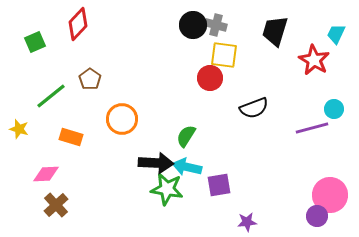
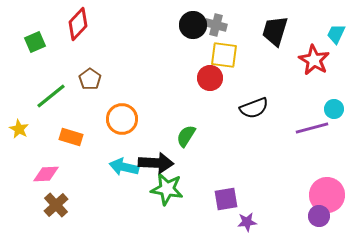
yellow star: rotated 12 degrees clockwise
cyan arrow: moved 63 px left
purple square: moved 7 px right, 14 px down
pink circle: moved 3 px left
purple circle: moved 2 px right
